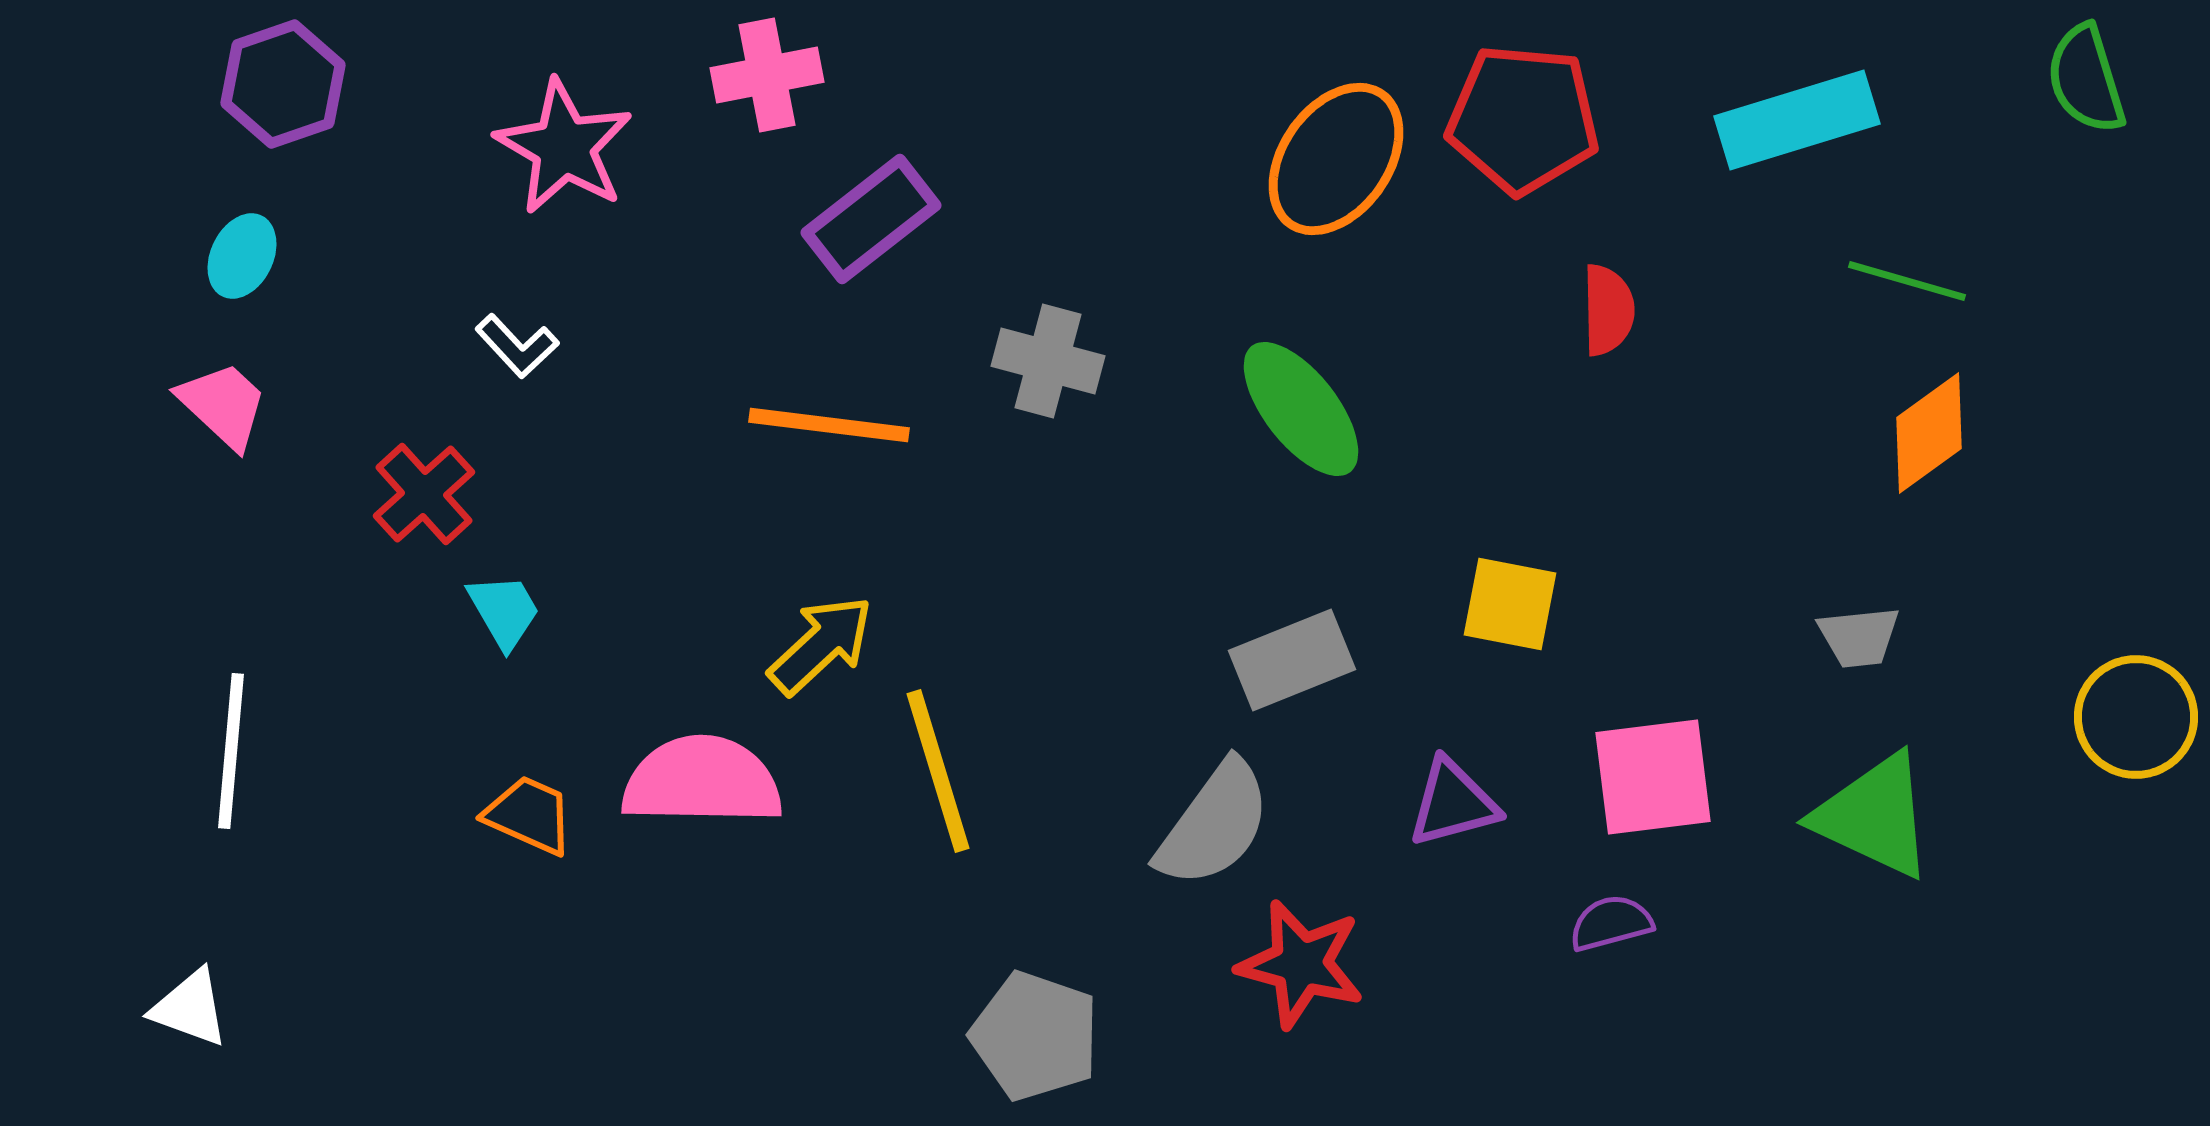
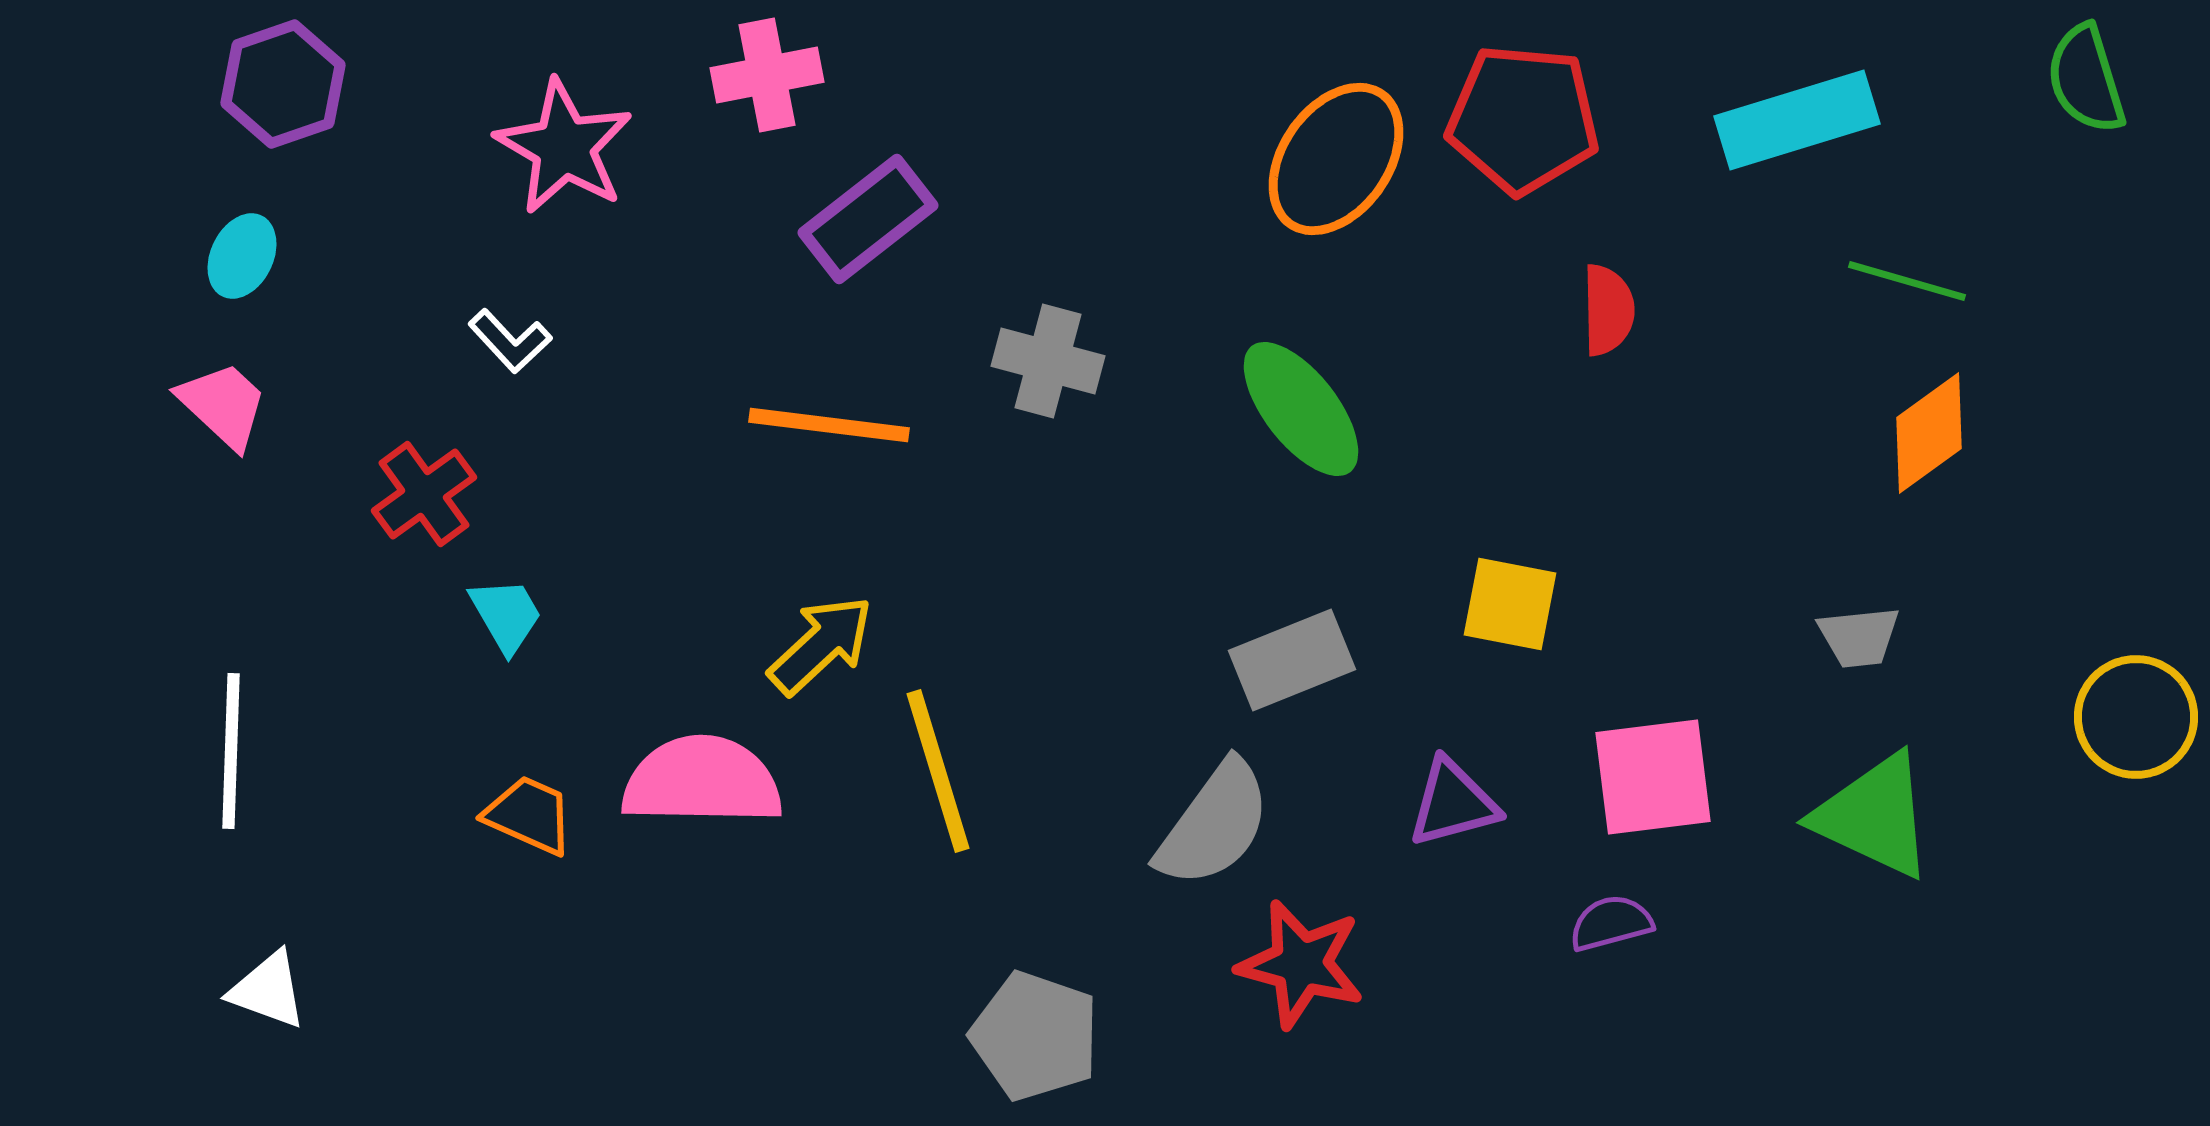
purple rectangle: moved 3 px left
white L-shape: moved 7 px left, 5 px up
red cross: rotated 6 degrees clockwise
cyan trapezoid: moved 2 px right, 4 px down
white line: rotated 3 degrees counterclockwise
white triangle: moved 78 px right, 18 px up
